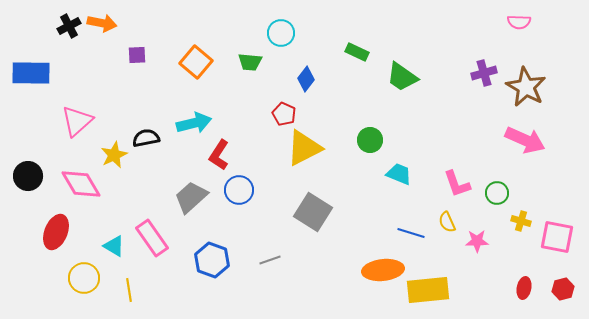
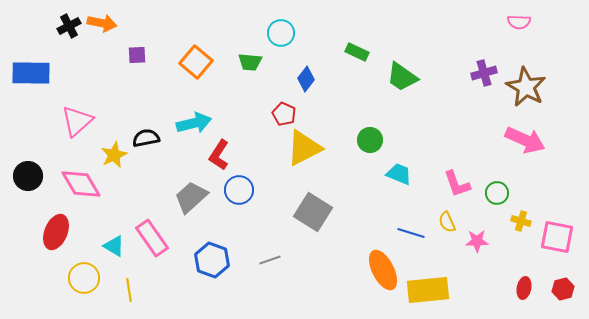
orange ellipse at (383, 270): rotated 69 degrees clockwise
